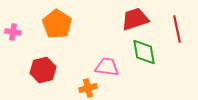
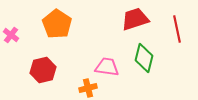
pink cross: moved 2 px left, 3 px down; rotated 28 degrees clockwise
green diamond: moved 6 px down; rotated 24 degrees clockwise
